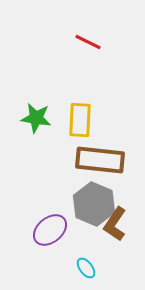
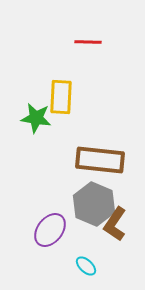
red line: rotated 24 degrees counterclockwise
yellow rectangle: moved 19 px left, 23 px up
purple ellipse: rotated 12 degrees counterclockwise
cyan ellipse: moved 2 px up; rotated 10 degrees counterclockwise
